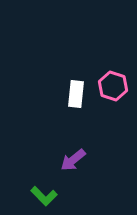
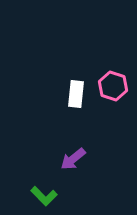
purple arrow: moved 1 px up
